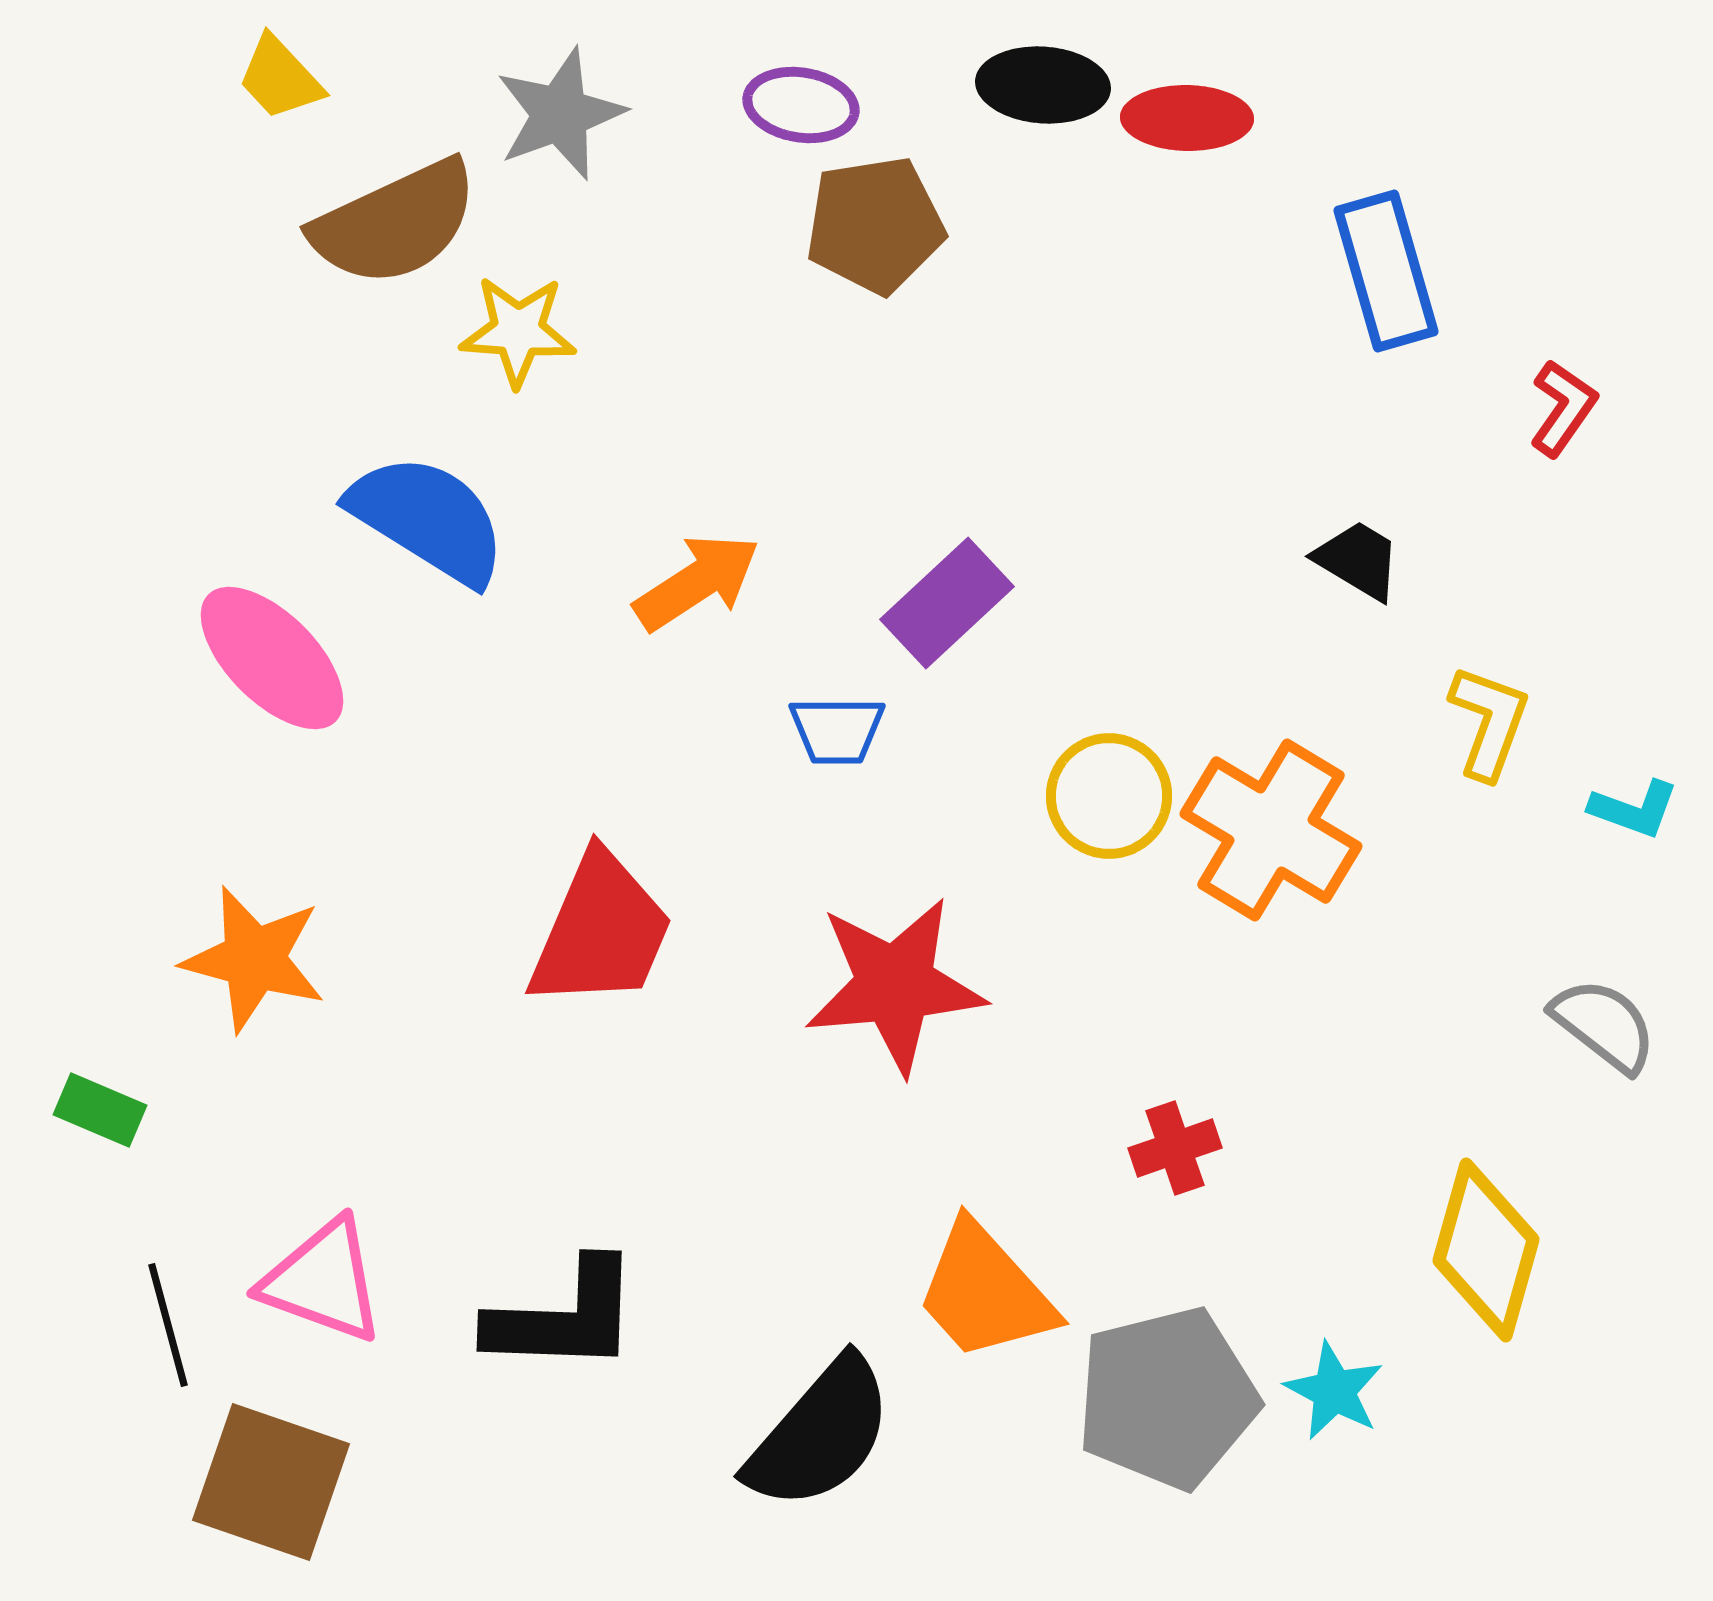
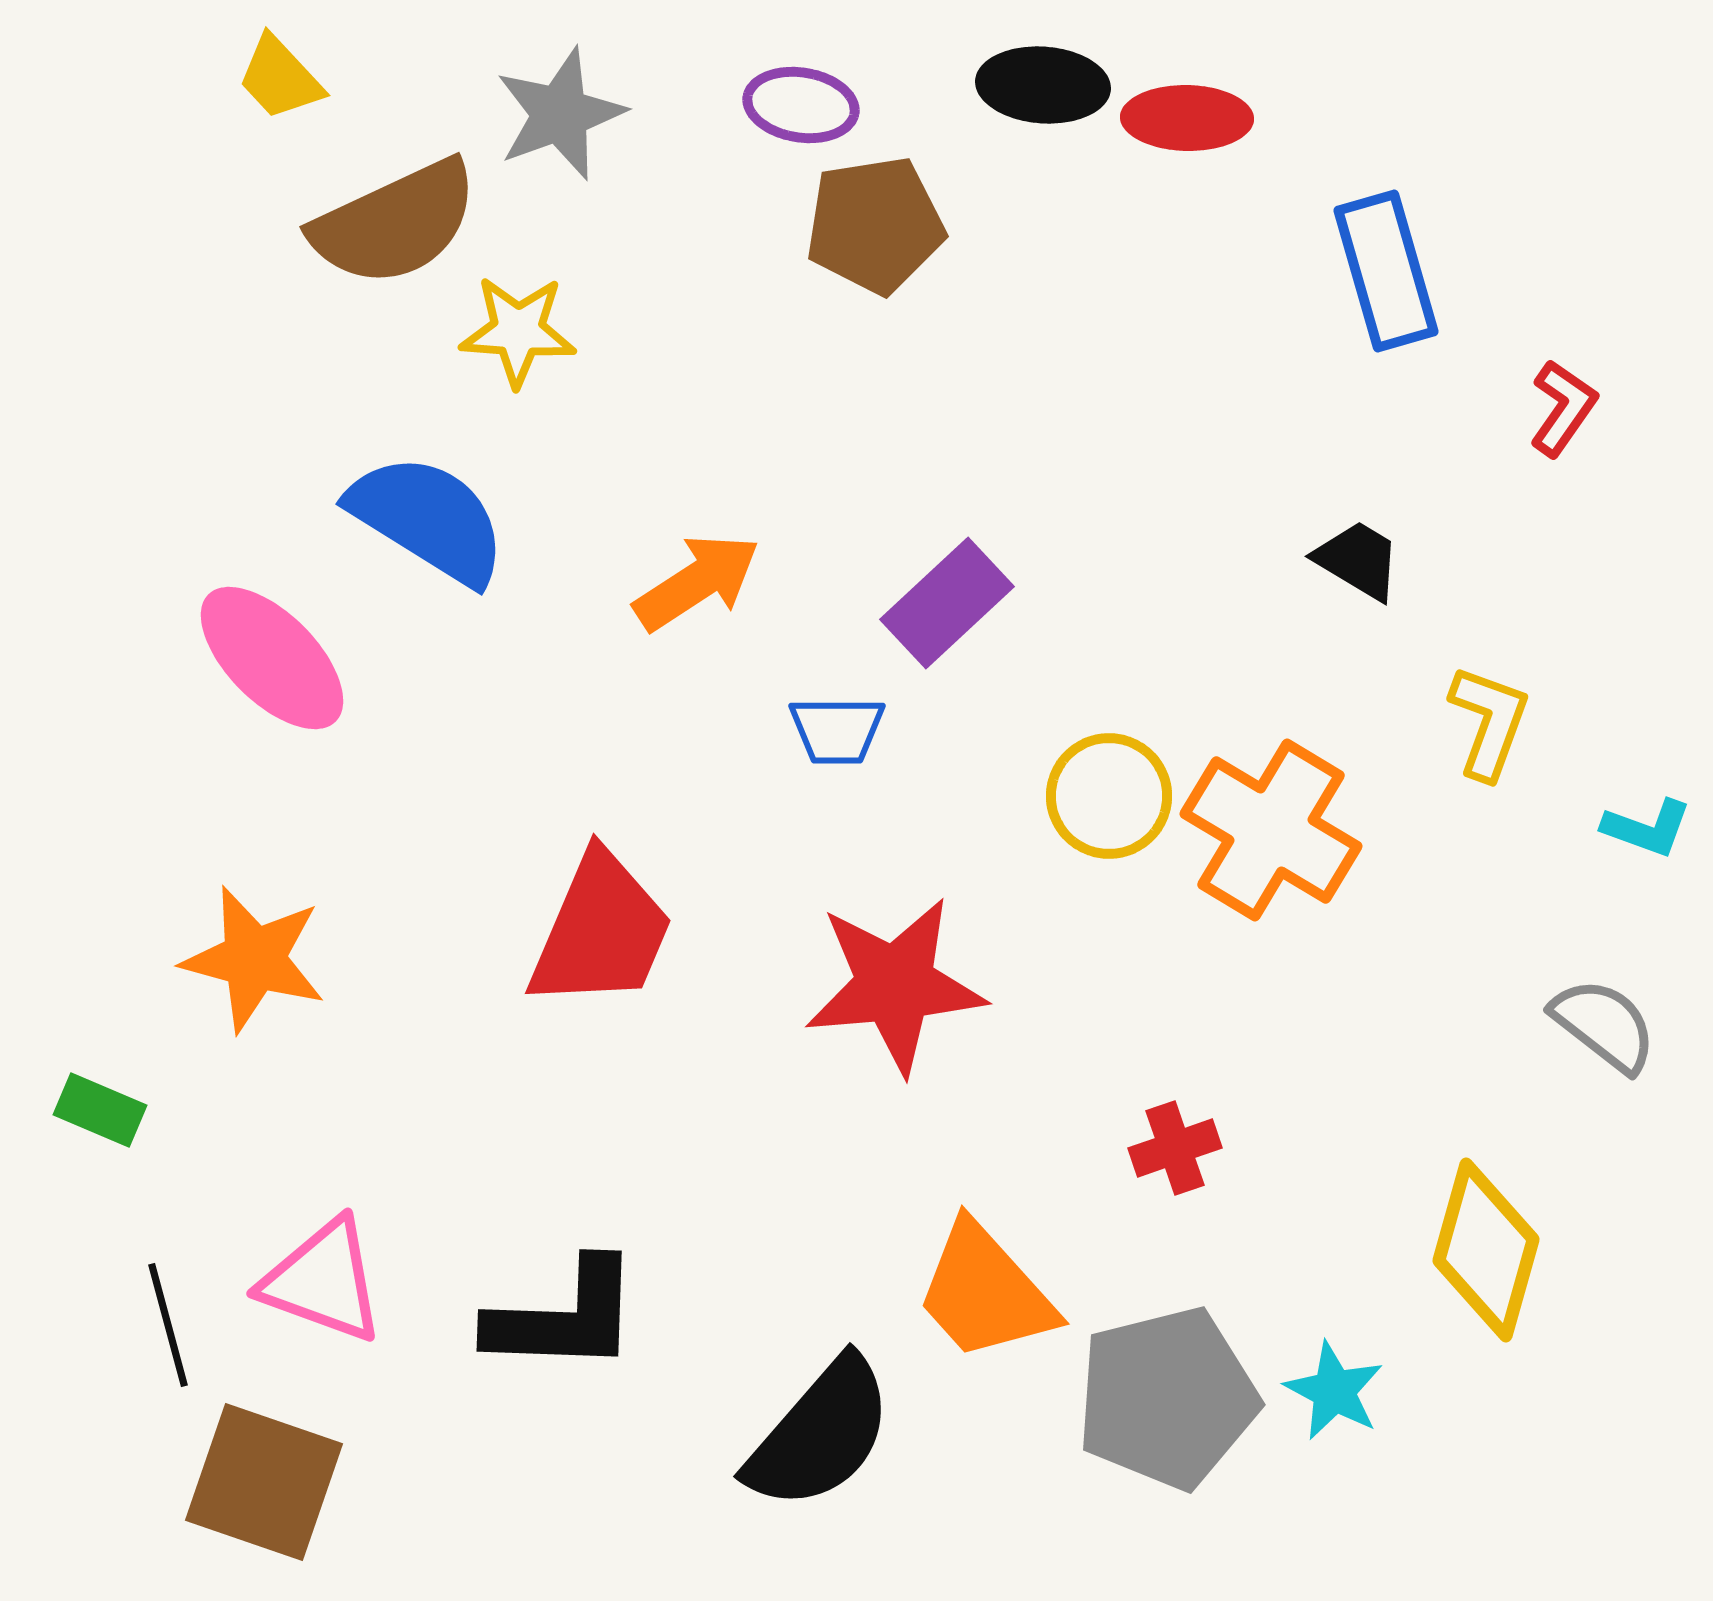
cyan L-shape: moved 13 px right, 19 px down
brown square: moved 7 px left
